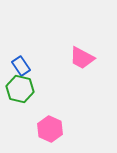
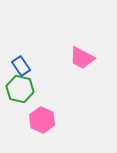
pink hexagon: moved 8 px left, 9 px up
